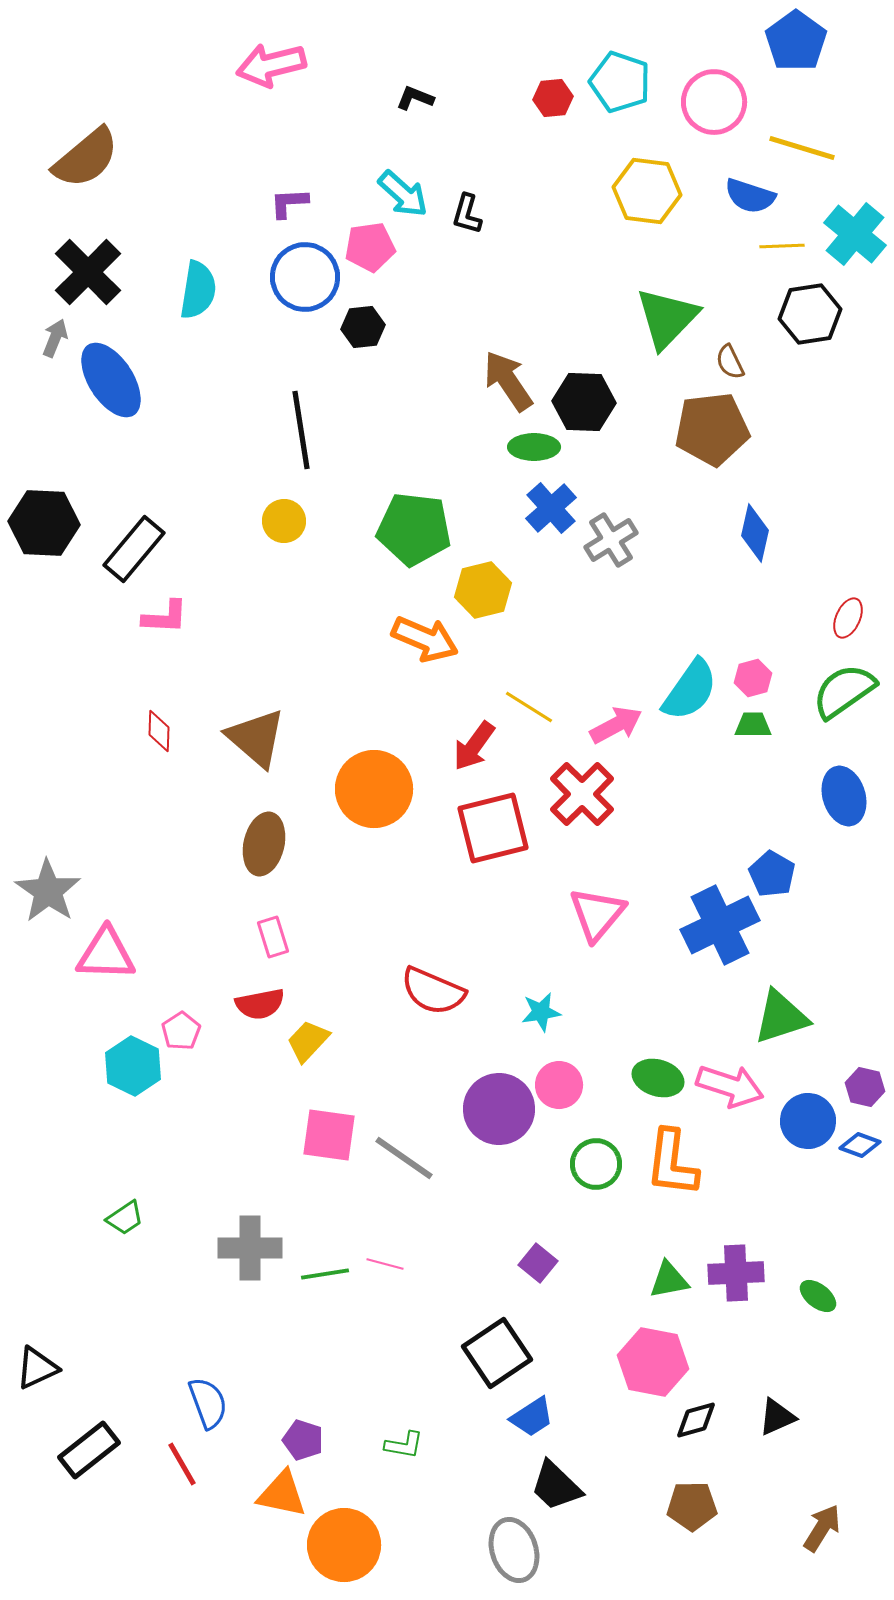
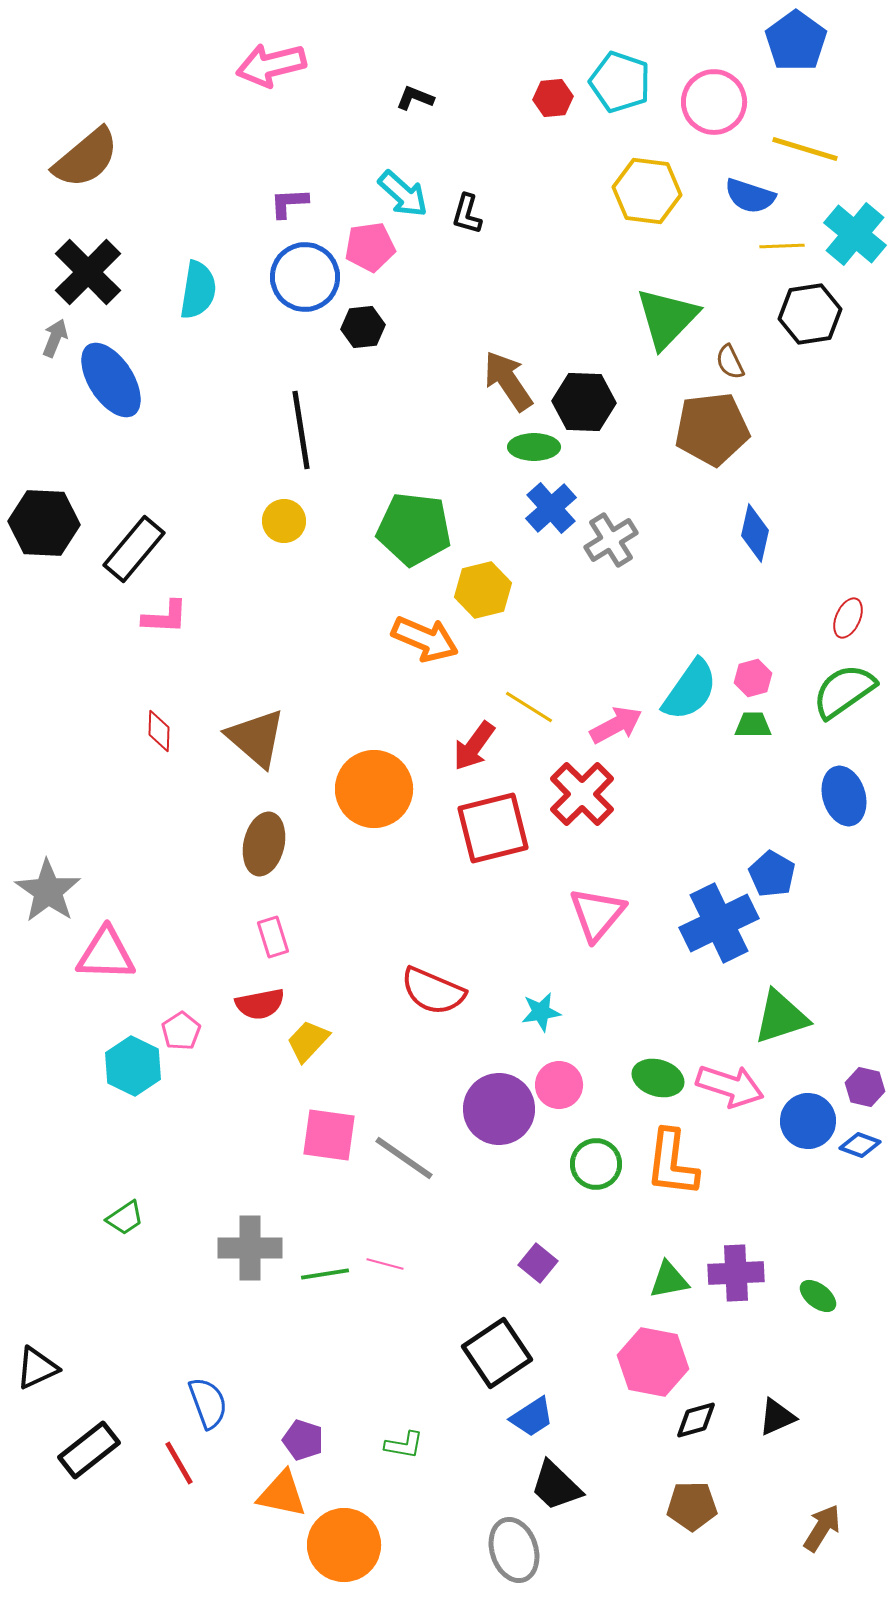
yellow line at (802, 148): moved 3 px right, 1 px down
blue cross at (720, 925): moved 1 px left, 2 px up
red line at (182, 1464): moved 3 px left, 1 px up
